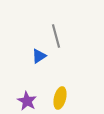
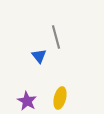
gray line: moved 1 px down
blue triangle: rotated 35 degrees counterclockwise
